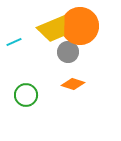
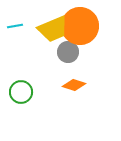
cyan line: moved 1 px right, 16 px up; rotated 14 degrees clockwise
orange diamond: moved 1 px right, 1 px down
green circle: moved 5 px left, 3 px up
